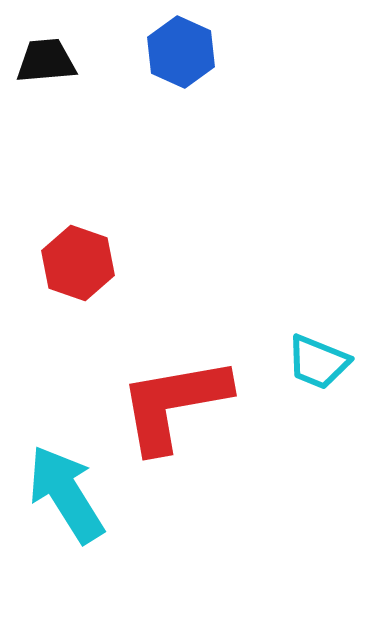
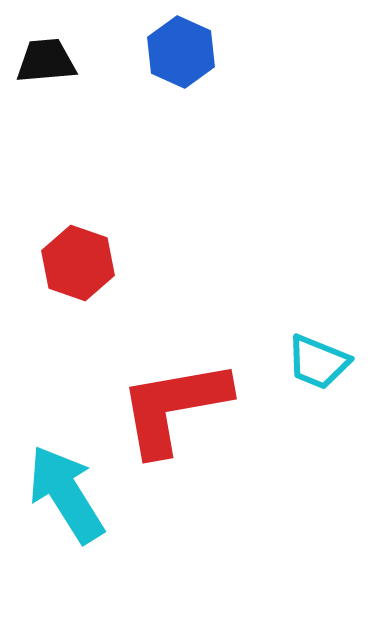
red L-shape: moved 3 px down
